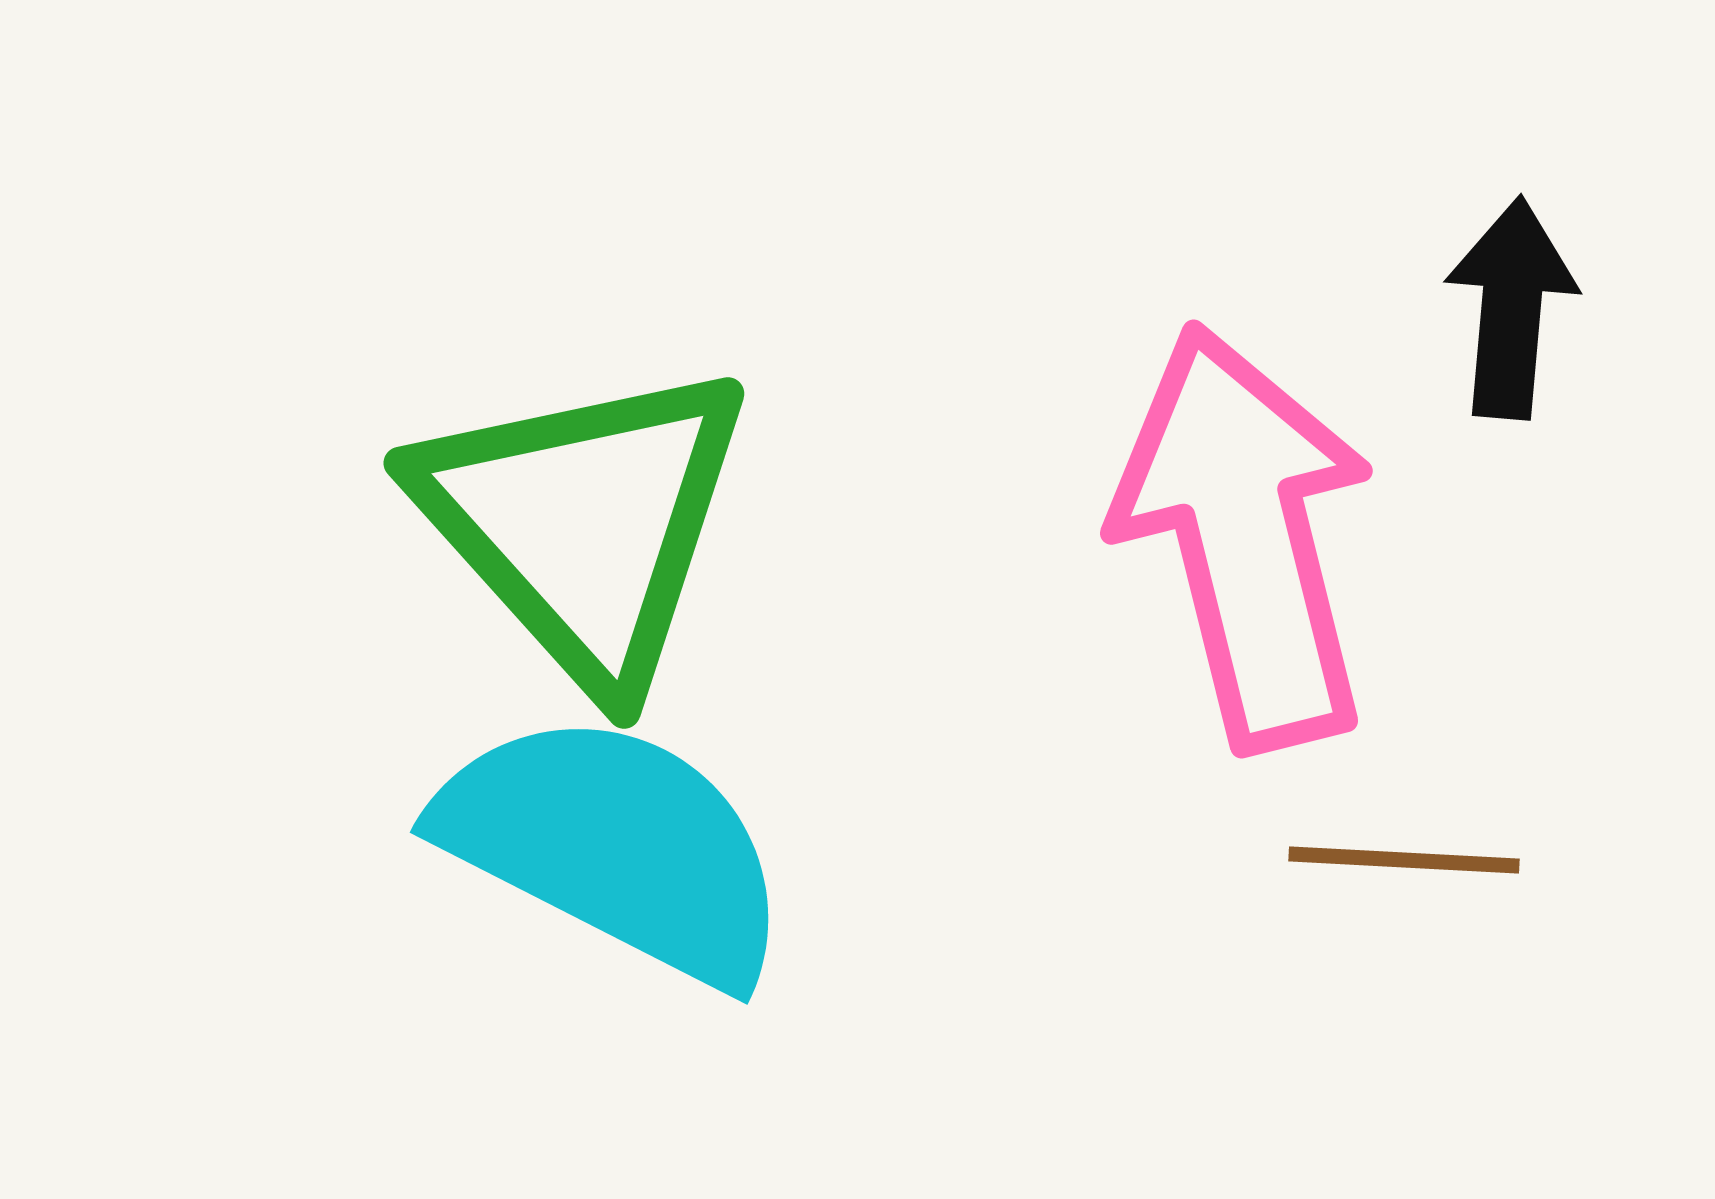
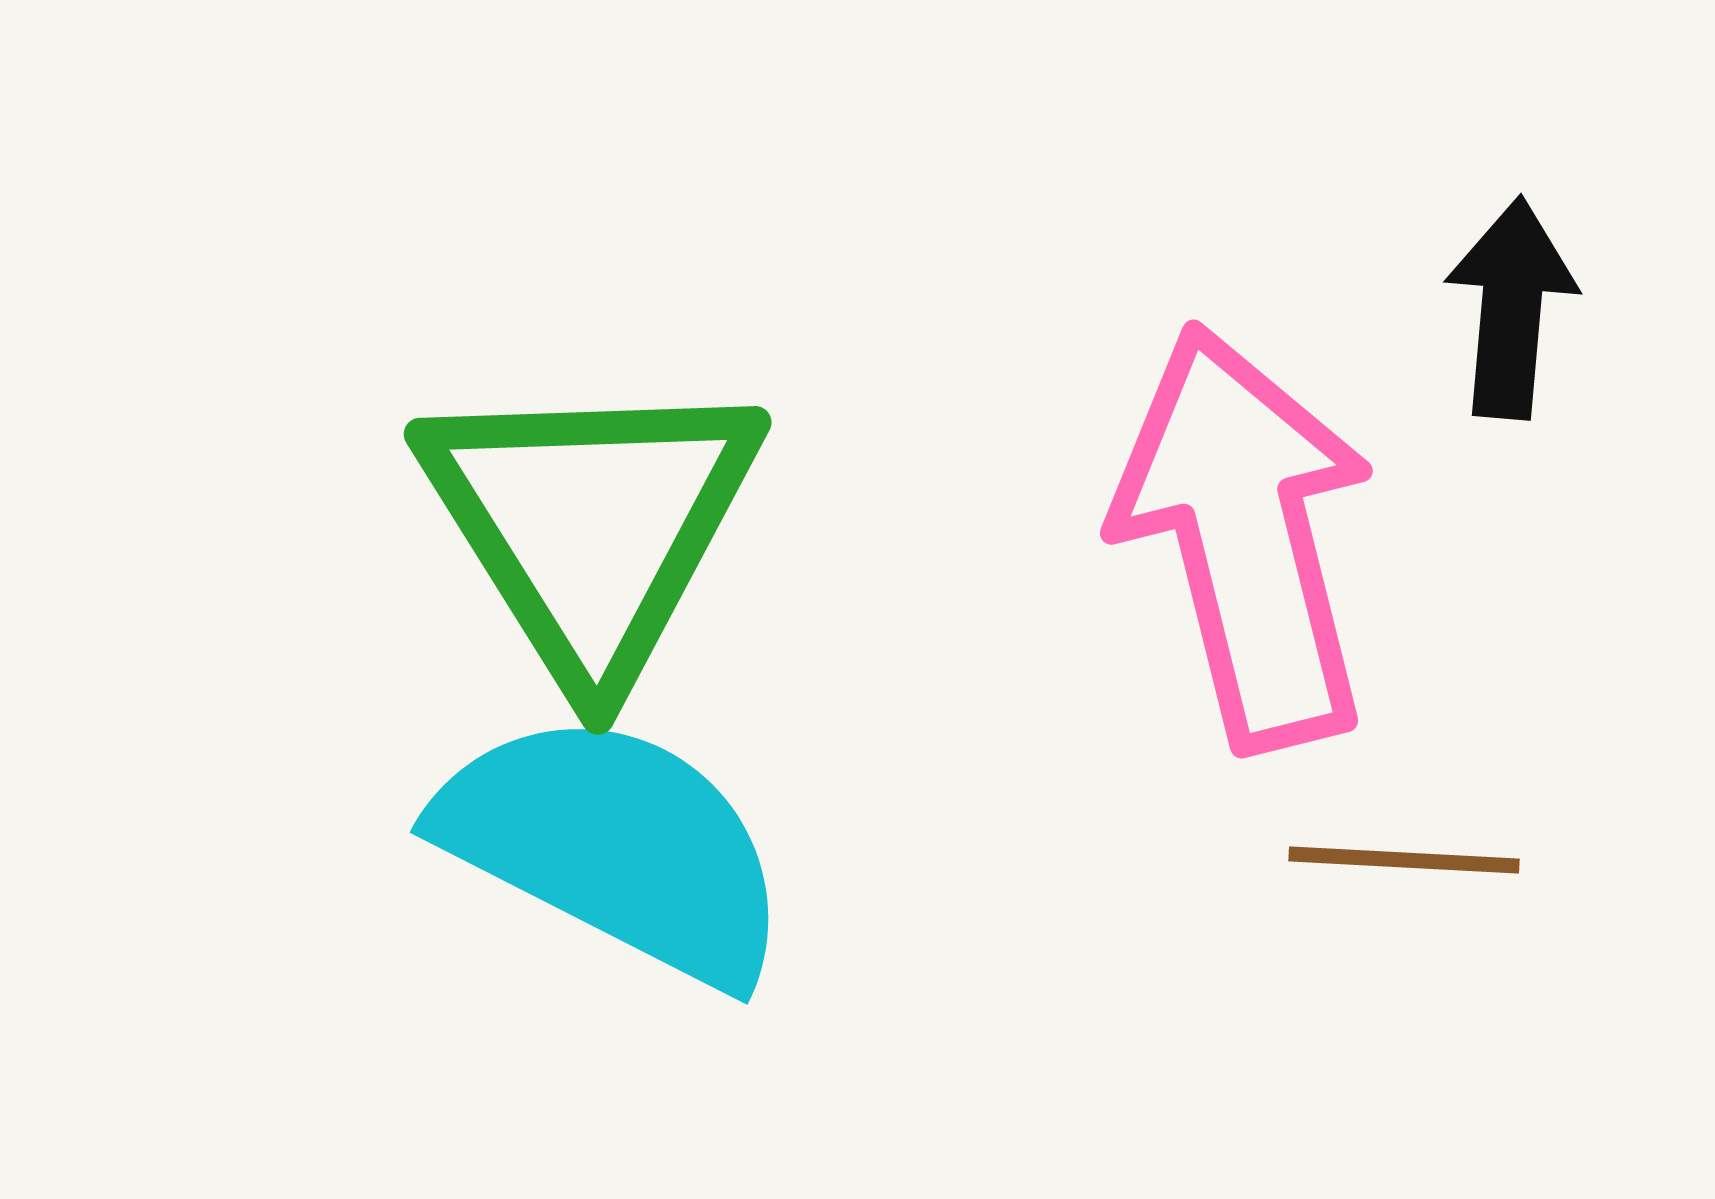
green triangle: moved 7 px right, 2 px down; rotated 10 degrees clockwise
